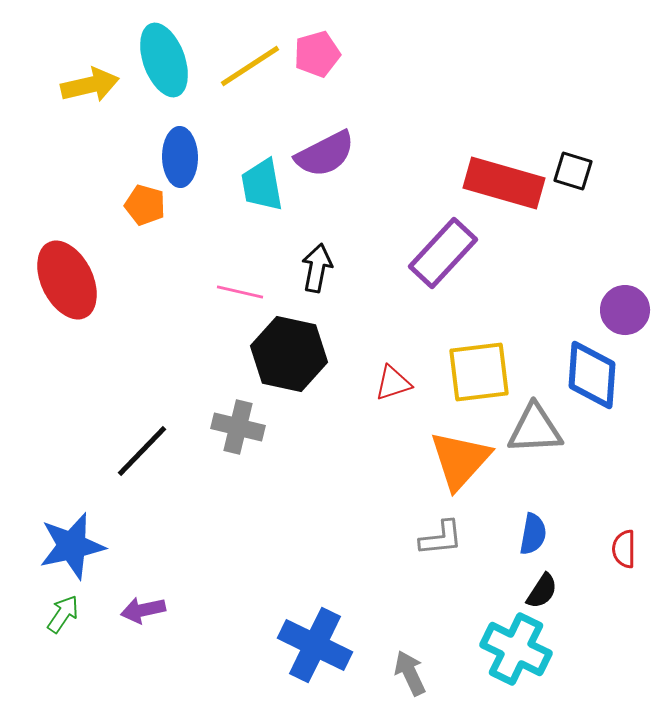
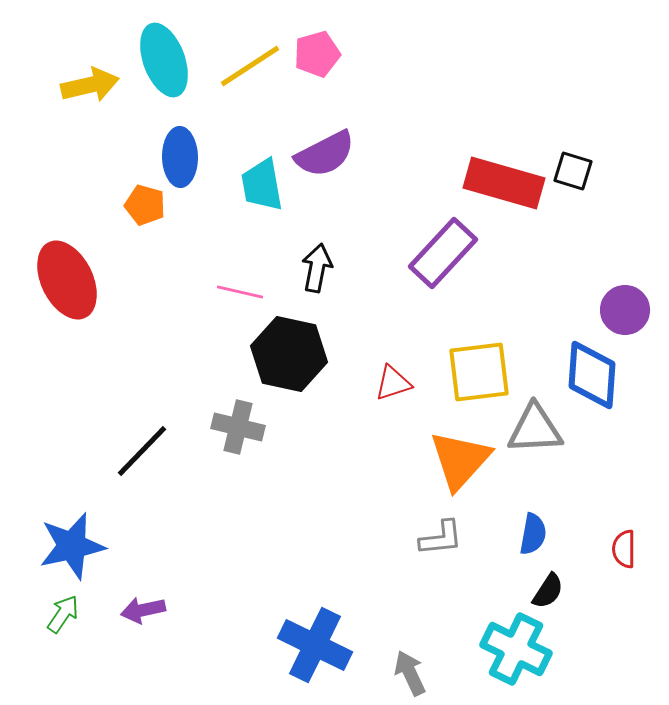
black semicircle: moved 6 px right
